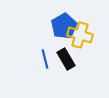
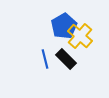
yellow cross: moved 1 px down; rotated 25 degrees clockwise
black rectangle: rotated 15 degrees counterclockwise
